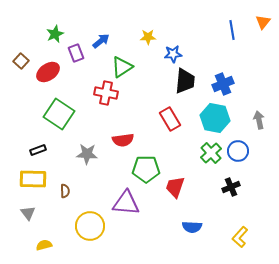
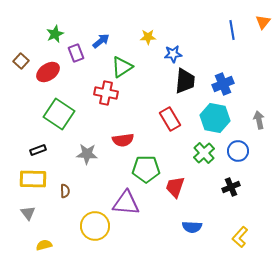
green cross: moved 7 px left
yellow circle: moved 5 px right
